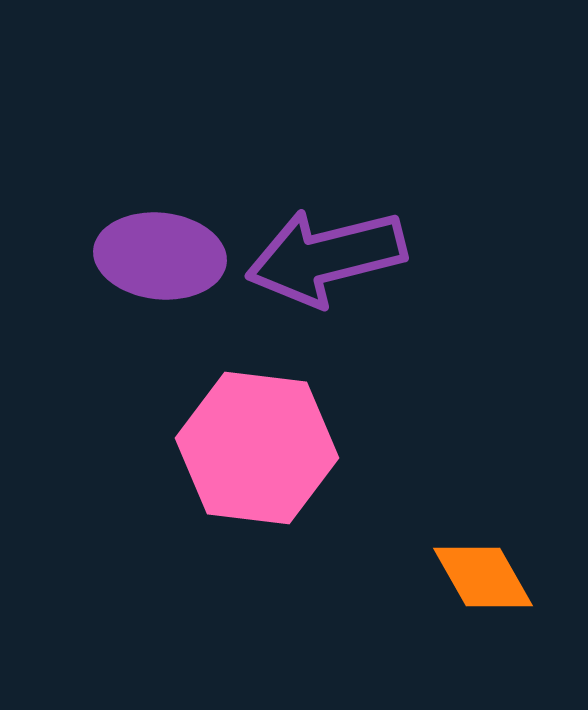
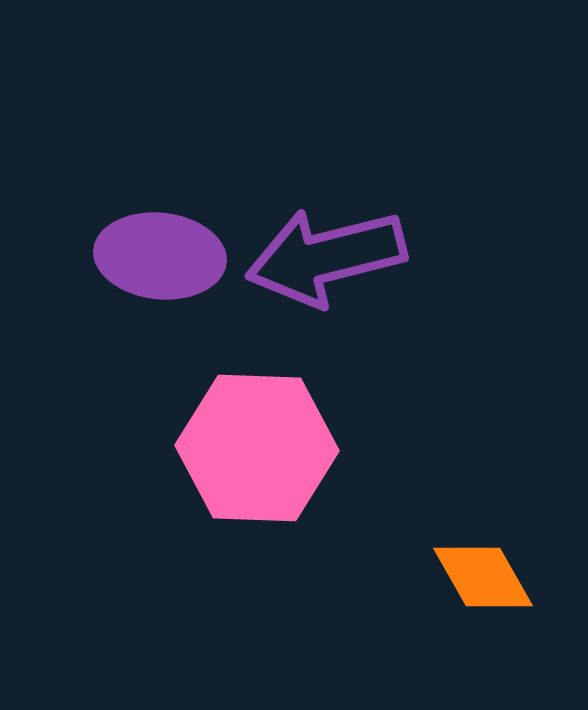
pink hexagon: rotated 5 degrees counterclockwise
